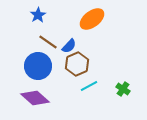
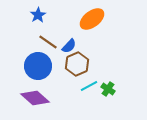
green cross: moved 15 px left
